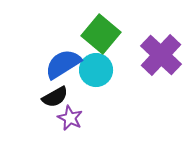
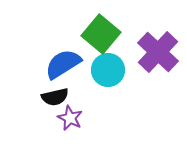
purple cross: moved 3 px left, 3 px up
cyan circle: moved 12 px right
black semicircle: rotated 16 degrees clockwise
